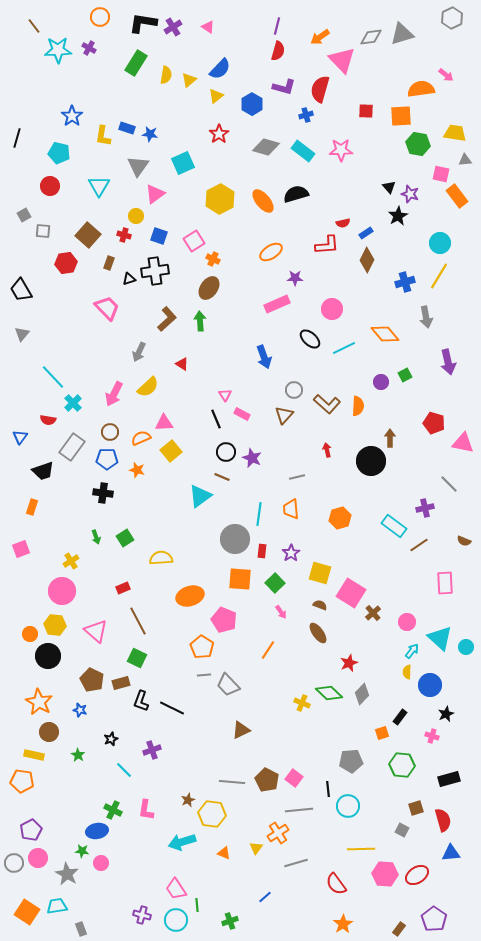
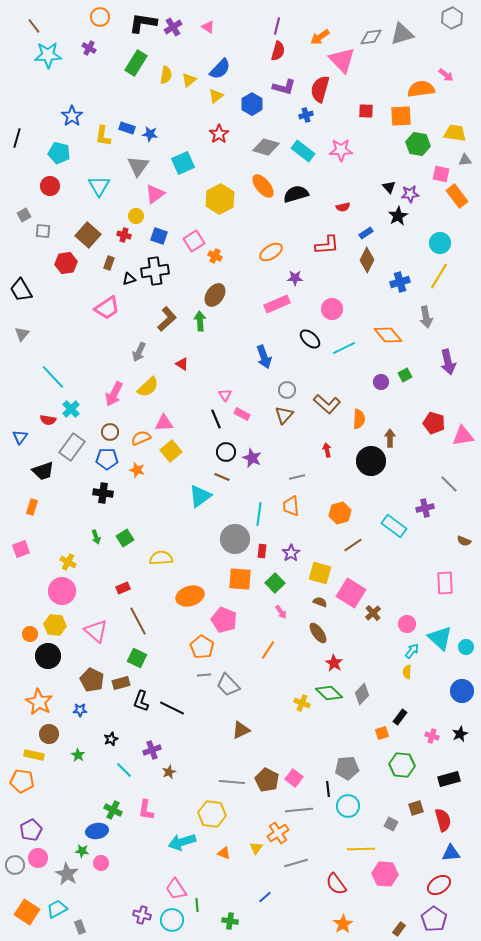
cyan star at (58, 50): moved 10 px left, 5 px down
purple star at (410, 194): rotated 24 degrees counterclockwise
orange ellipse at (263, 201): moved 15 px up
red semicircle at (343, 223): moved 16 px up
orange cross at (213, 259): moved 2 px right, 3 px up
blue cross at (405, 282): moved 5 px left
brown ellipse at (209, 288): moved 6 px right, 7 px down
pink trapezoid at (107, 308): rotated 100 degrees clockwise
orange diamond at (385, 334): moved 3 px right, 1 px down
gray circle at (294, 390): moved 7 px left
cyan cross at (73, 403): moved 2 px left, 6 px down
orange semicircle at (358, 406): moved 1 px right, 13 px down
pink triangle at (463, 443): moved 7 px up; rotated 20 degrees counterclockwise
orange trapezoid at (291, 509): moved 3 px up
orange hexagon at (340, 518): moved 5 px up
brown line at (419, 545): moved 66 px left
yellow cross at (71, 561): moved 3 px left, 1 px down; rotated 28 degrees counterclockwise
brown semicircle at (320, 605): moved 3 px up
pink circle at (407, 622): moved 2 px down
red star at (349, 663): moved 15 px left; rotated 18 degrees counterclockwise
blue circle at (430, 685): moved 32 px right, 6 px down
blue star at (80, 710): rotated 16 degrees counterclockwise
black star at (446, 714): moved 14 px right, 20 px down
brown circle at (49, 732): moved 2 px down
gray pentagon at (351, 761): moved 4 px left, 7 px down
brown star at (188, 800): moved 19 px left, 28 px up
gray square at (402, 830): moved 11 px left, 6 px up
gray circle at (14, 863): moved 1 px right, 2 px down
red ellipse at (417, 875): moved 22 px right, 10 px down
cyan trapezoid at (57, 906): moved 3 px down; rotated 20 degrees counterclockwise
cyan circle at (176, 920): moved 4 px left
green cross at (230, 921): rotated 28 degrees clockwise
gray rectangle at (81, 929): moved 1 px left, 2 px up
